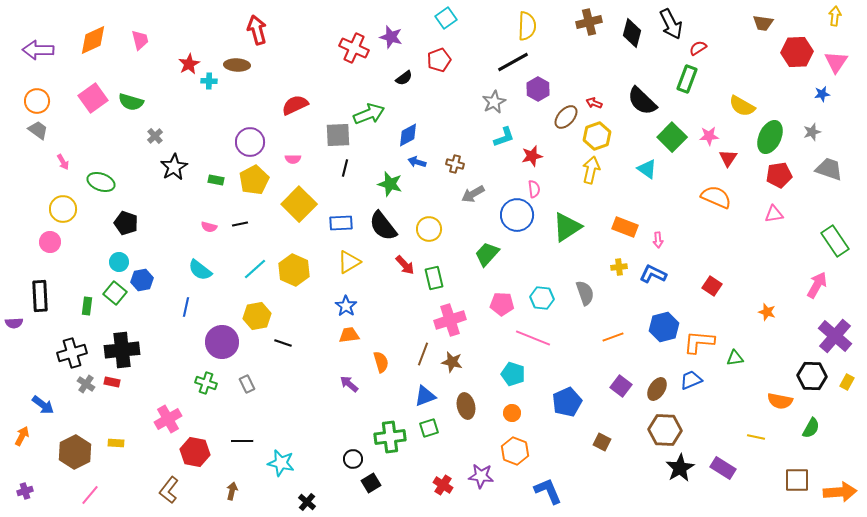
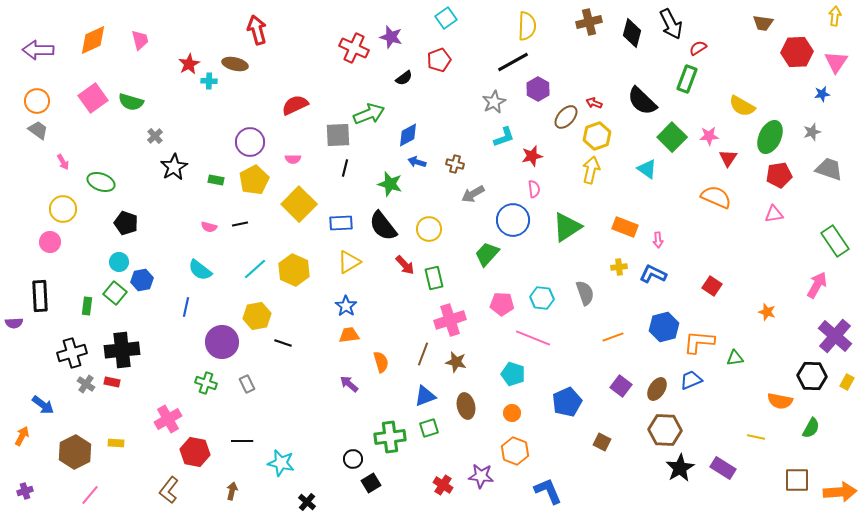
brown ellipse at (237, 65): moved 2 px left, 1 px up; rotated 10 degrees clockwise
blue circle at (517, 215): moved 4 px left, 5 px down
brown star at (452, 362): moved 4 px right
